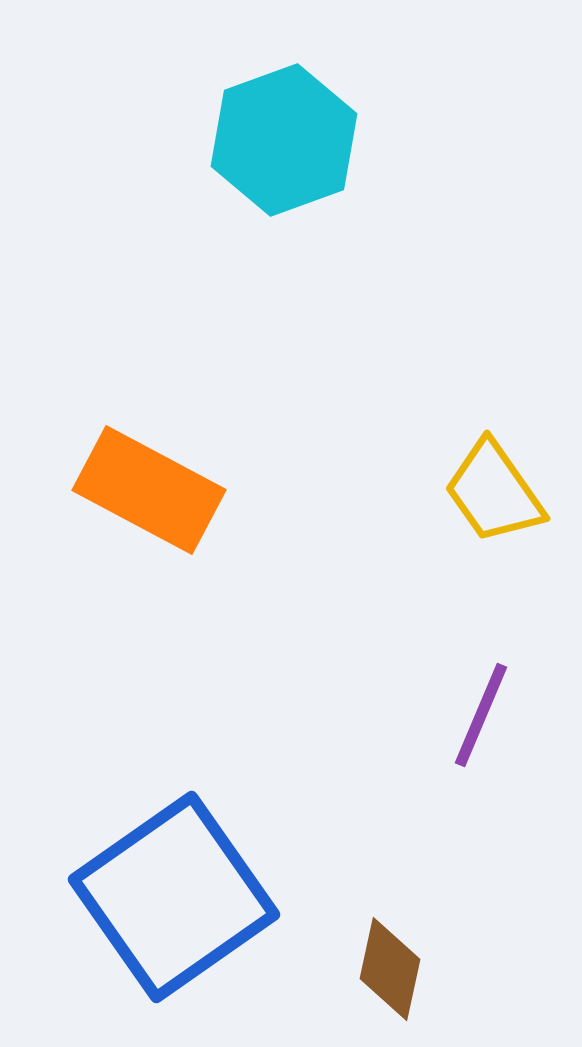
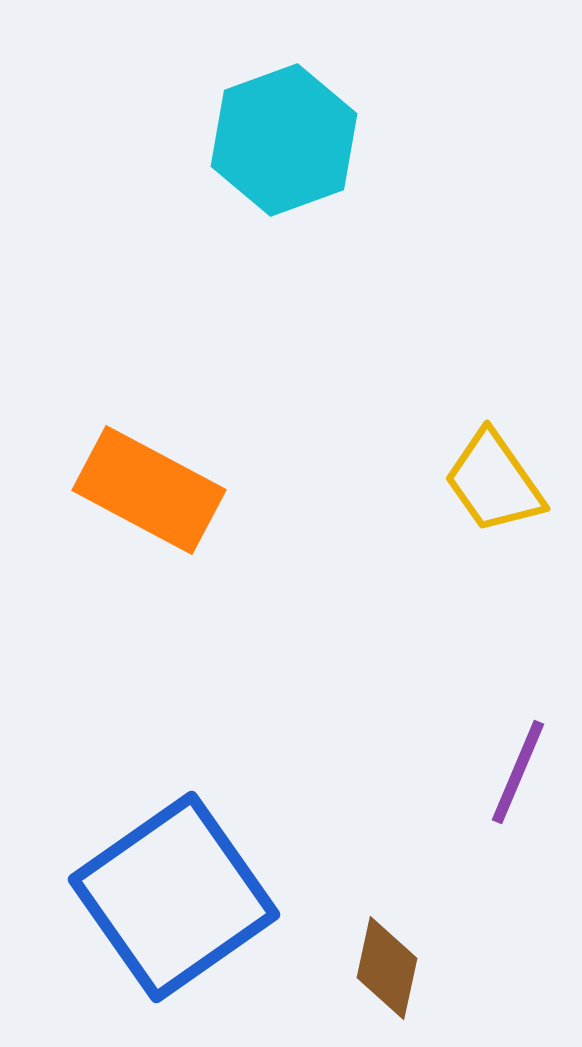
yellow trapezoid: moved 10 px up
purple line: moved 37 px right, 57 px down
brown diamond: moved 3 px left, 1 px up
